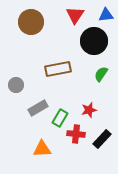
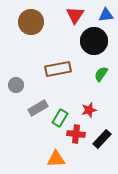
orange triangle: moved 14 px right, 10 px down
